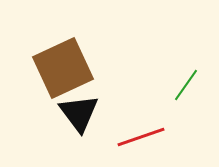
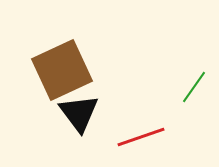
brown square: moved 1 px left, 2 px down
green line: moved 8 px right, 2 px down
